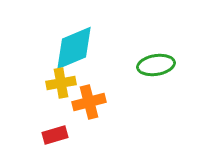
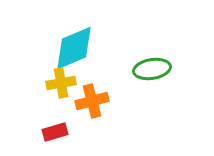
green ellipse: moved 4 px left, 4 px down
orange cross: moved 3 px right, 1 px up
red rectangle: moved 3 px up
